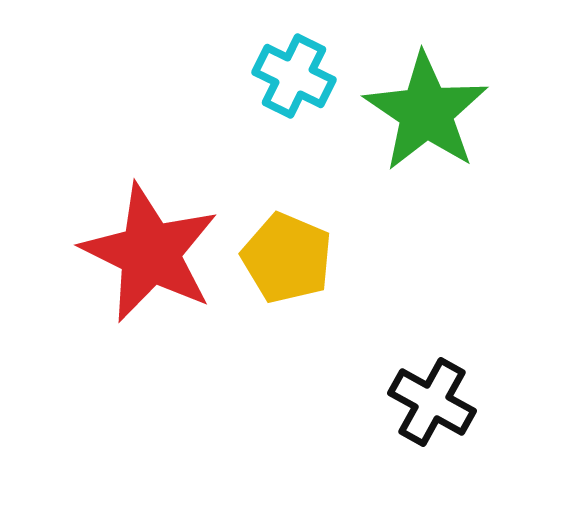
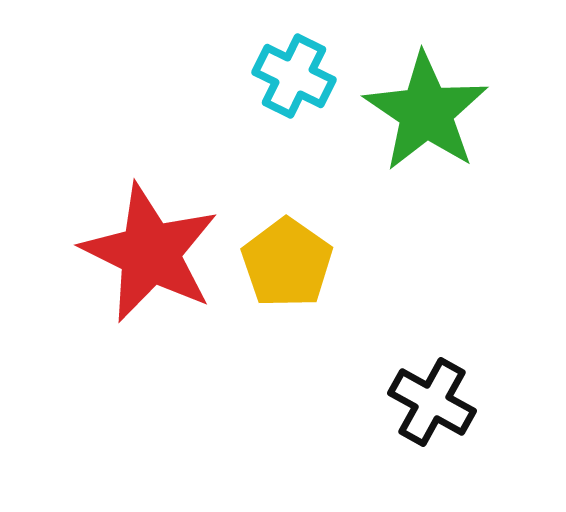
yellow pentagon: moved 5 px down; rotated 12 degrees clockwise
